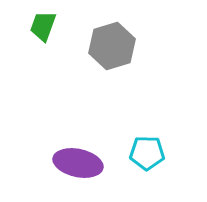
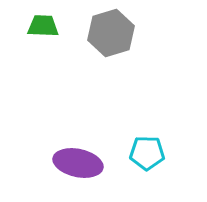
green trapezoid: rotated 72 degrees clockwise
gray hexagon: moved 1 px left, 13 px up
